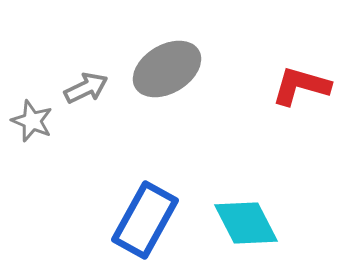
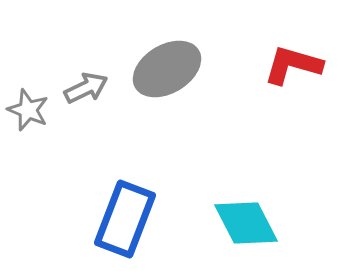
red L-shape: moved 8 px left, 21 px up
gray star: moved 4 px left, 11 px up
blue rectangle: moved 20 px left, 1 px up; rotated 8 degrees counterclockwise
